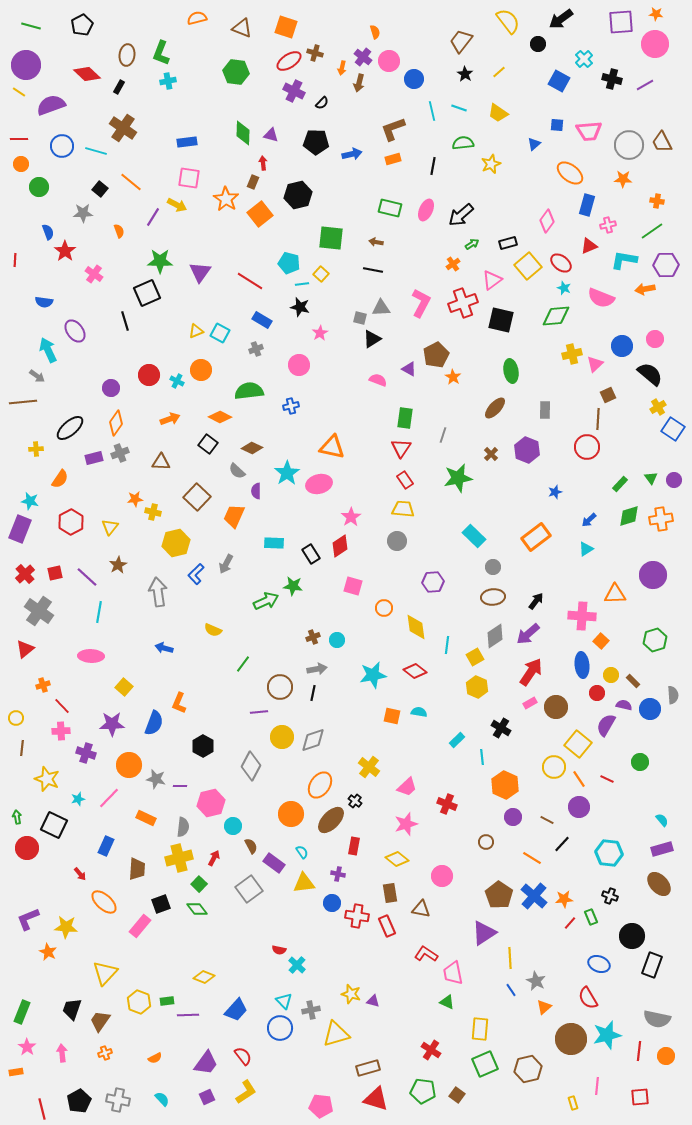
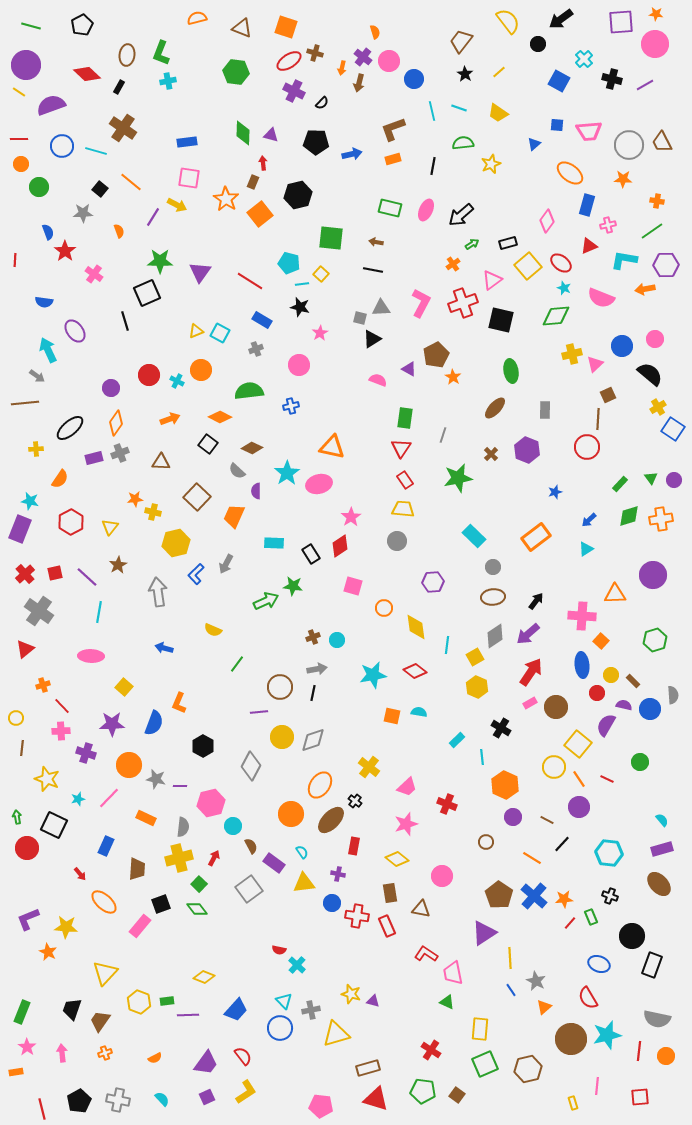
brown line at (23, 402): moved 2 px right, 1 px down
green line at (243, 664): moved 6 px left
